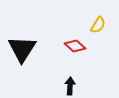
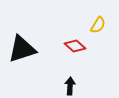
black triangle: rotated 40 degrees clockwise
